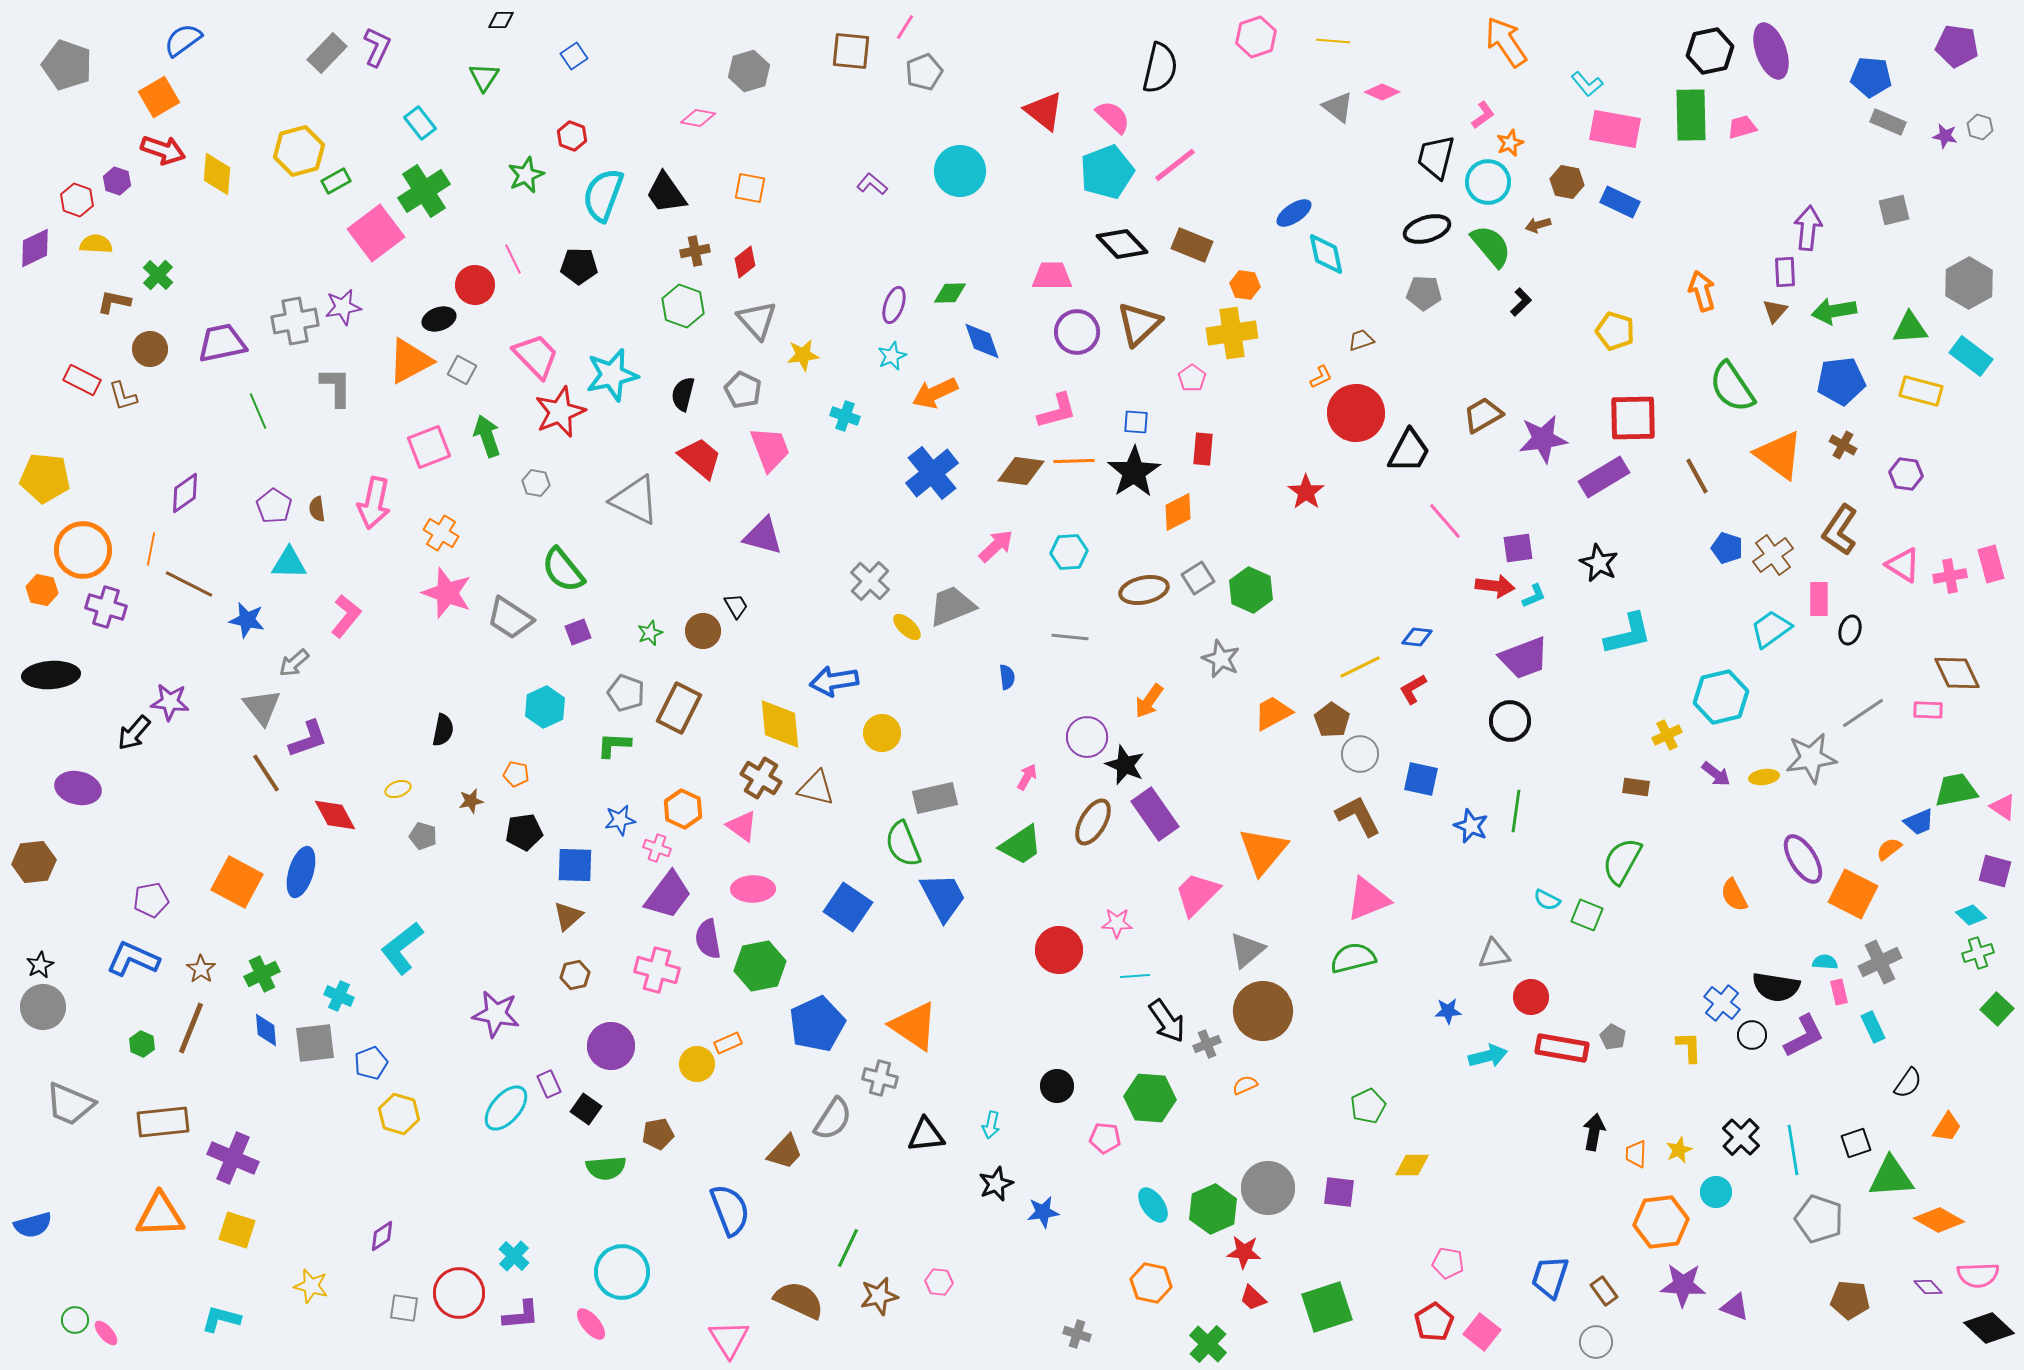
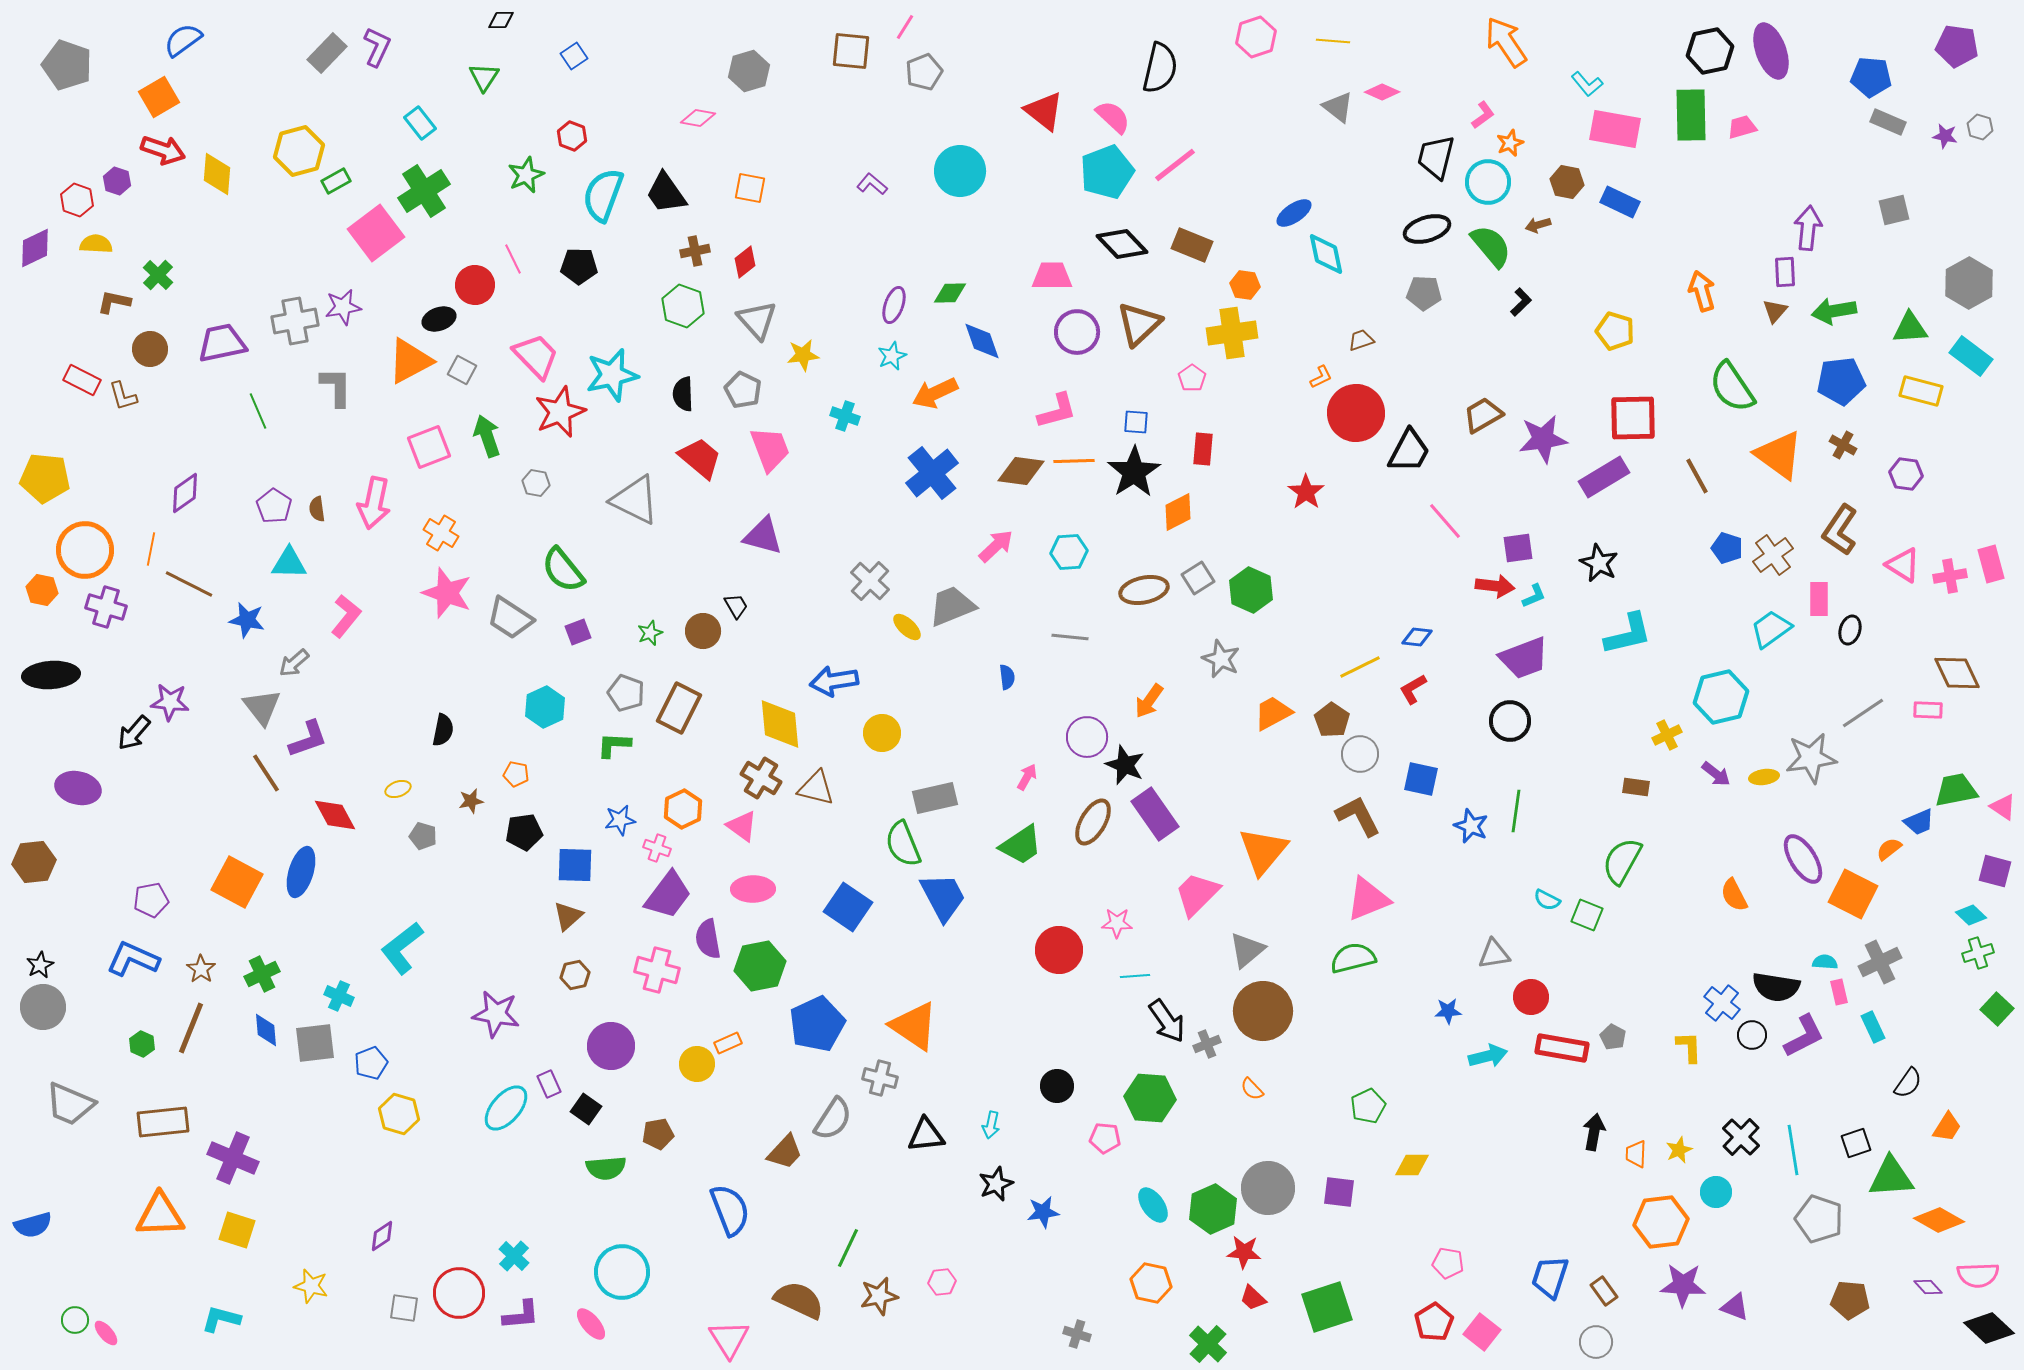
black semicircle at (683, 394): rotated 16 degrees counterclockwise
orange circle at (83, 550): moved 2 px right
orange hexagon at (683, 809): rotated 9 degrees clockwise
orange semicircle at (1245, 1085): moved 7 px right, 4 px down; rotated 110 degrees counterclockwise
pink hexagon at (939, 1282): moved 3 px right; rotated 12 degrees counterclockwise
